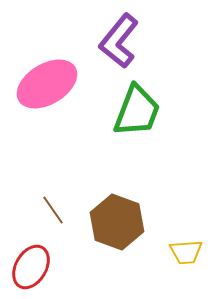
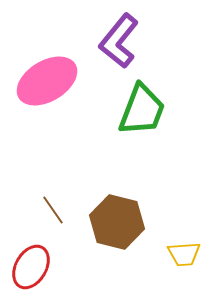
pink ellipse: moved 3 px up
green trapezoid: moved 5 px right, 1 px up
brown hexagon: rotated 6 degrees counterclockwise
yellow trapezoid: moved 2 px left, 2 px down
